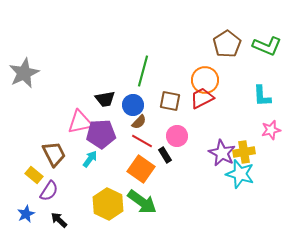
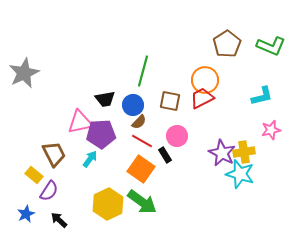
green L-shape: moved 4 px right
cyan L-shape: rotated 100 degrees counterclockwise
yellow hexagon: rotated 8 degrees clockwise
